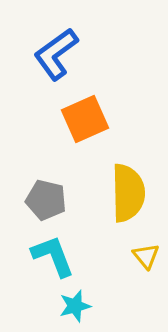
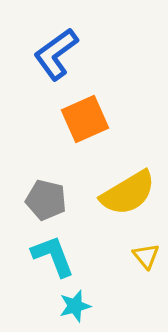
yellow semicircle: rotated 60 degrees clockwise
